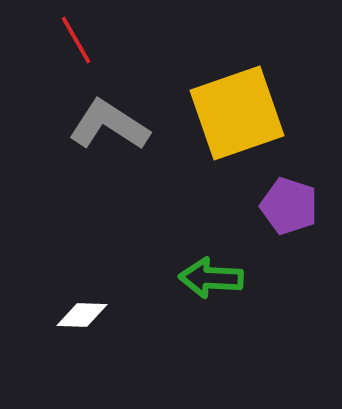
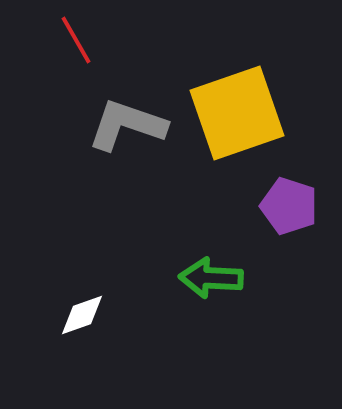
gray L-shape: moved 18 px right; rotated 14 degrees counterclockwise
white diamond: rotated 21 degrees counterclockwise
